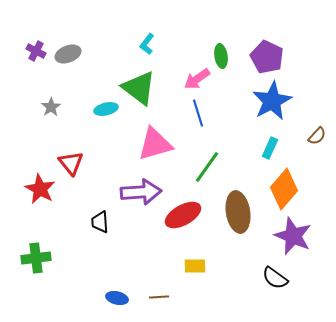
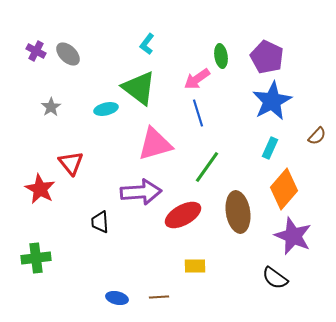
gray ellipse: rotated 65 degrees clockwise
